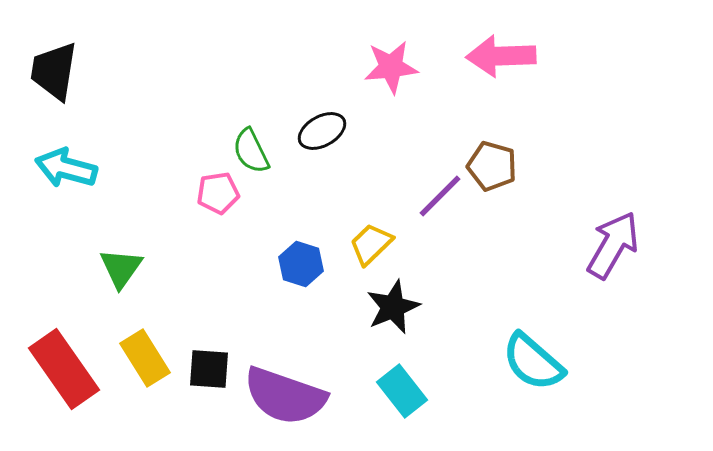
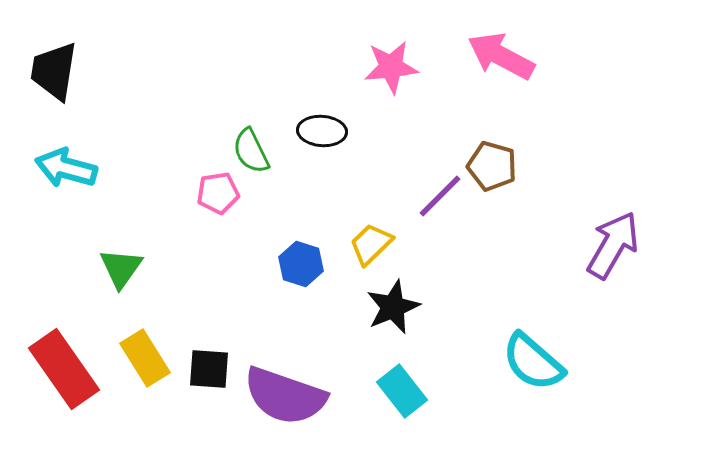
pink arrow: rotated 30 degrees clockwise
black ellipse: rotated 33 degrees clockwise
